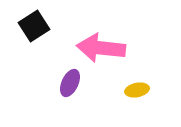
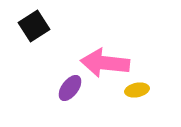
pink arrow: moved 4 px right, 15 px down
purple ellipse: moved 5 px down; rotated 12 degrees clockwise
